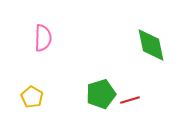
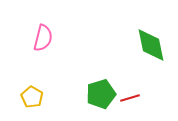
pink semicircle: rotated 12 degrees clockwise
red line: moved 2 px up
